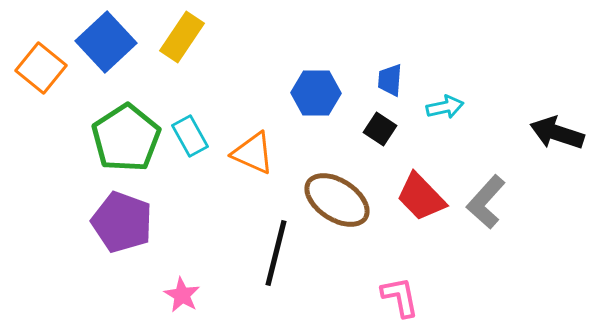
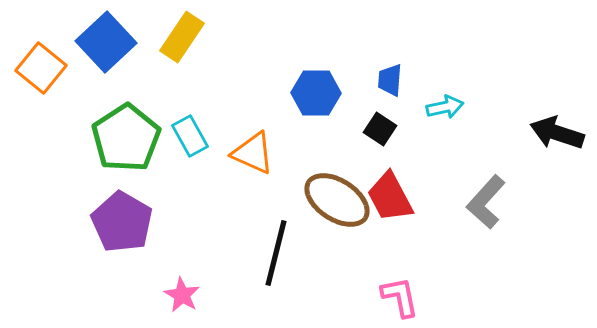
red trapezoid: moved 31 px left; rotated 16 degrees clockwise
purple pentagon: rotated 10 degrees clockwise
